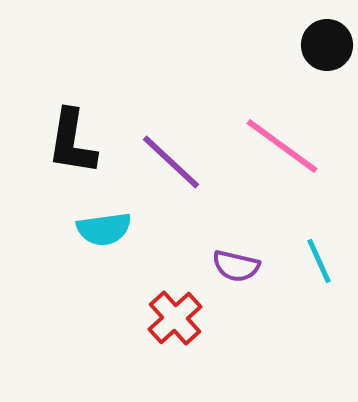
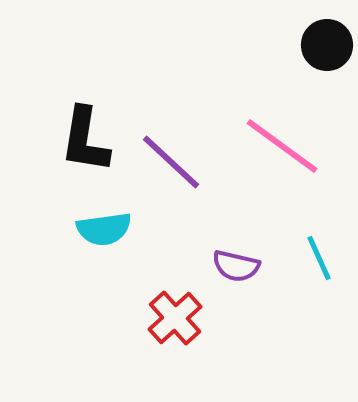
black L-shape: moved 13 px right, 2 px up
cyan line: moved 3 px up
